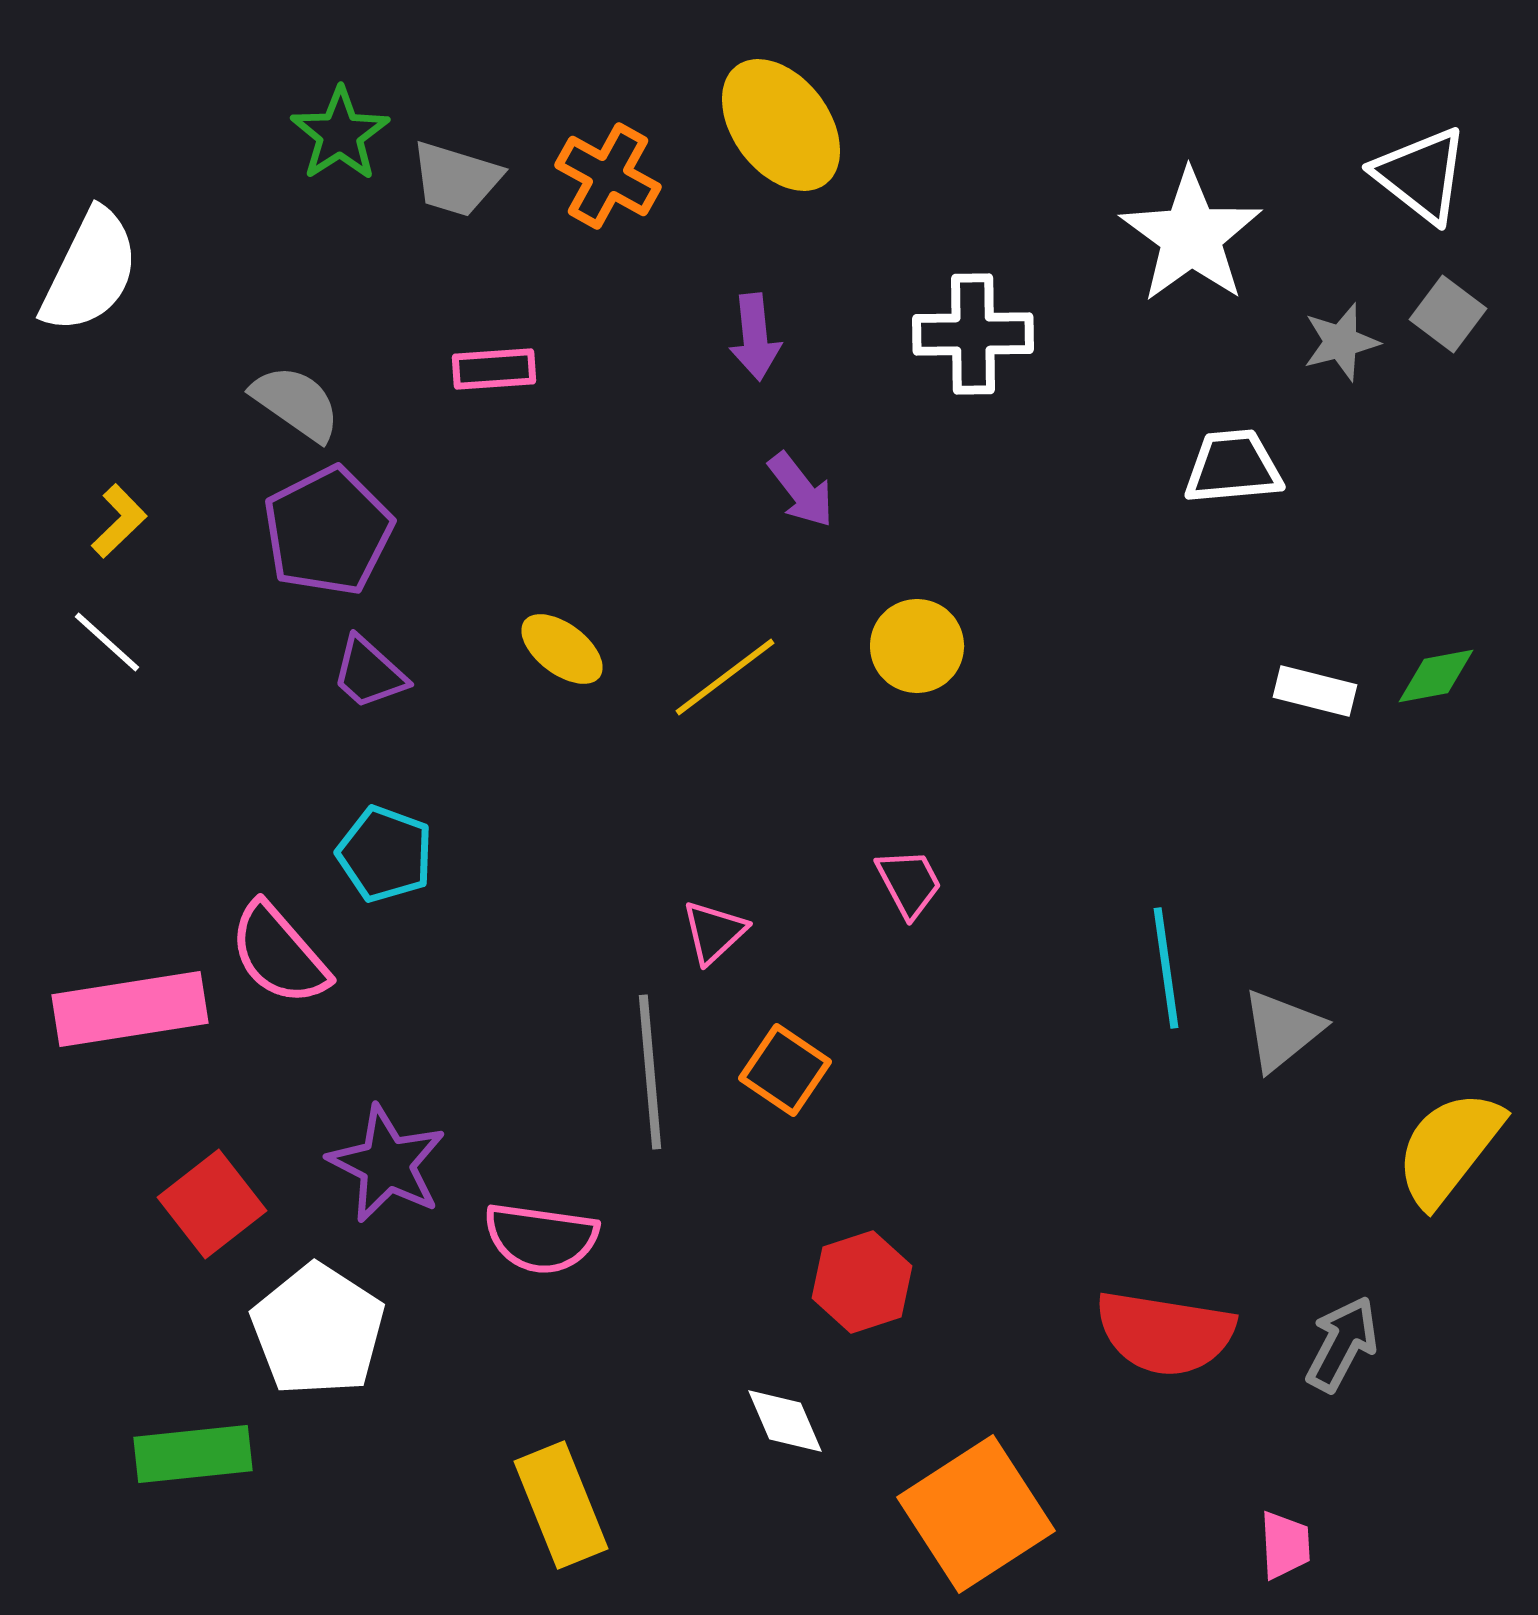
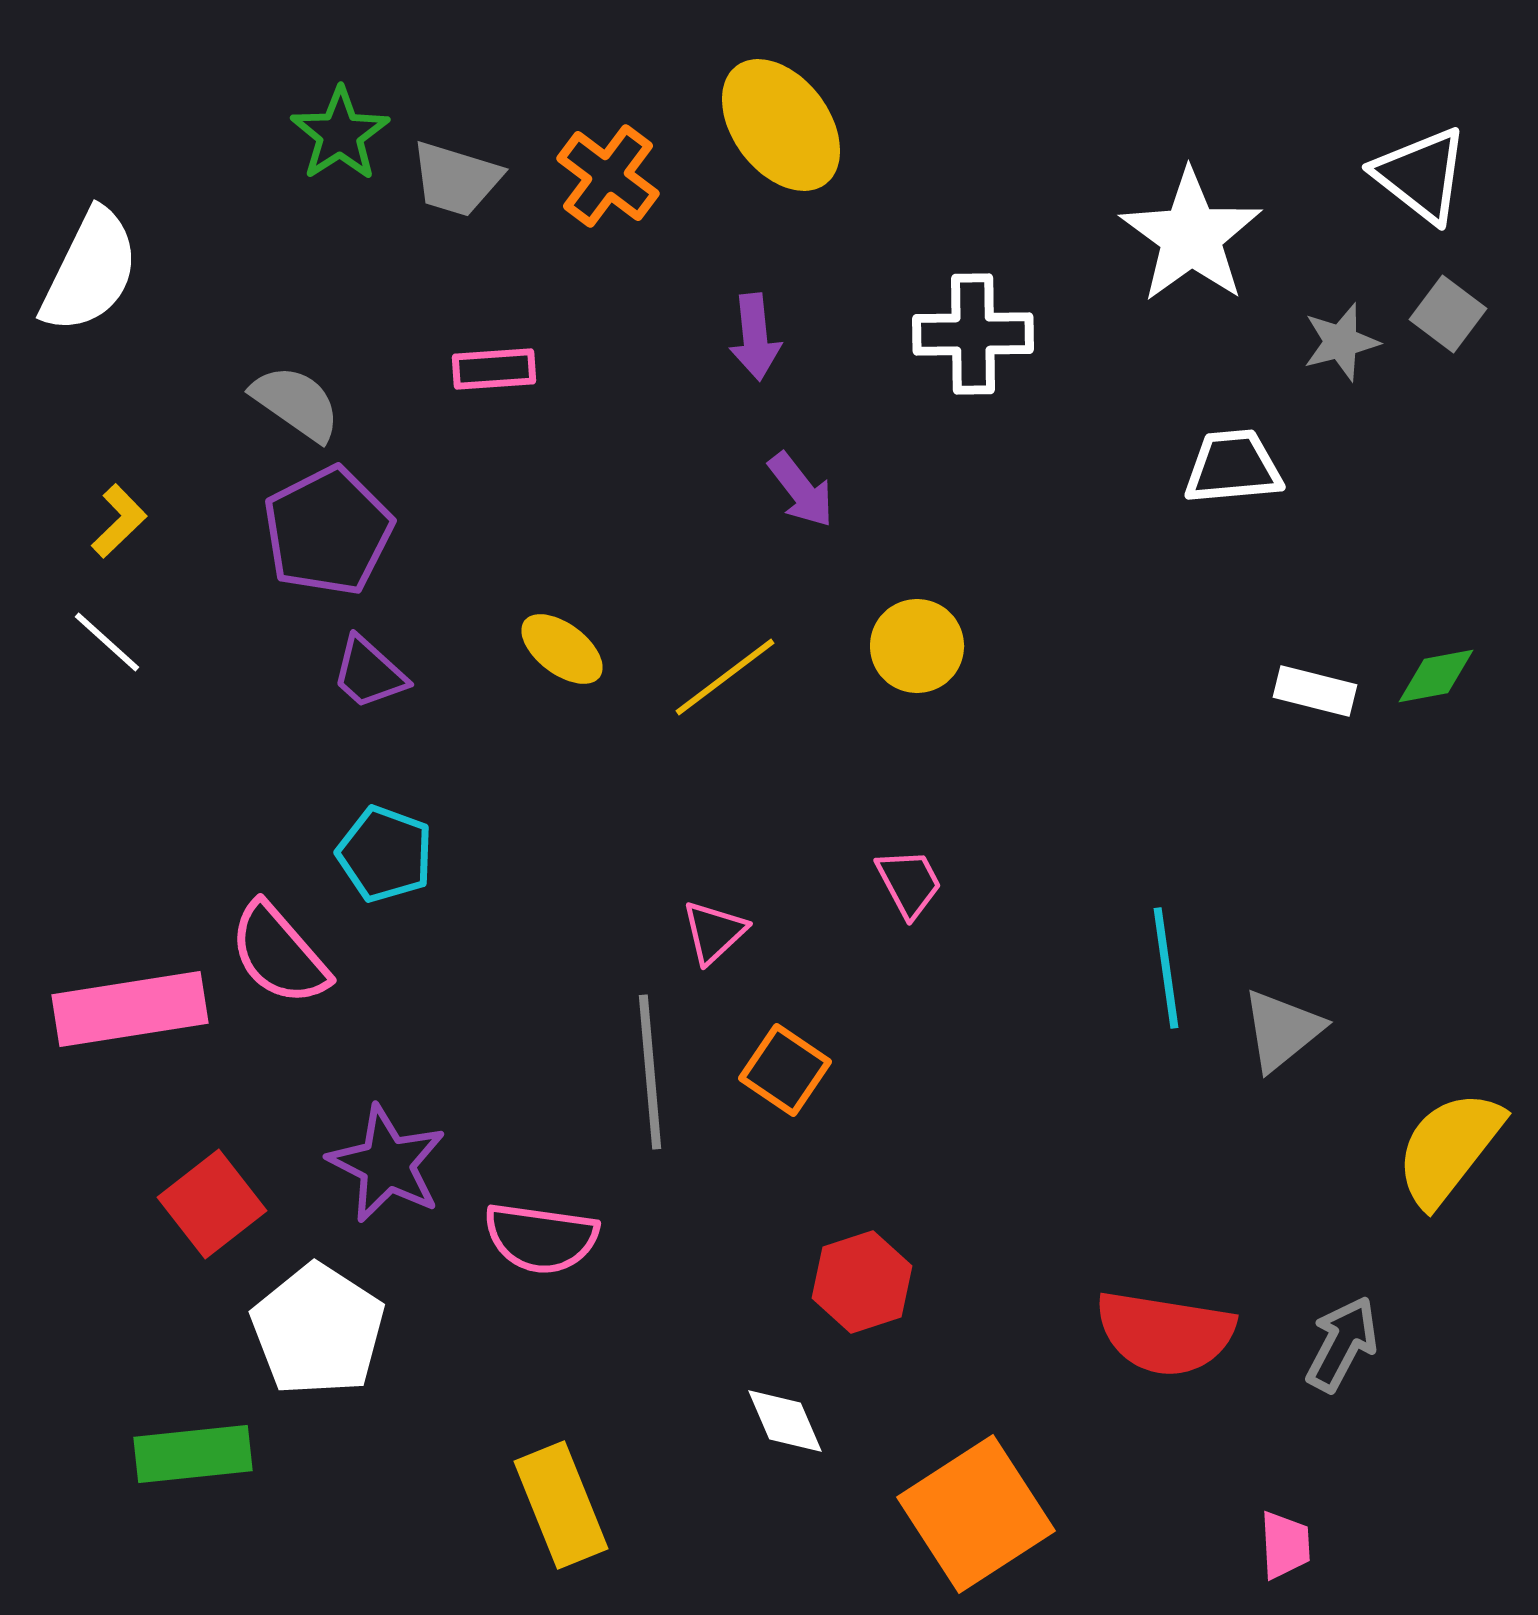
orange cross at (608, 176): rotated 8 degrees clockwise
